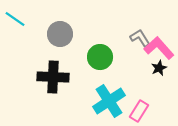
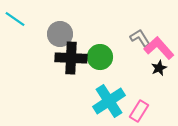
black cross: moved 18 px right, 19 px up
